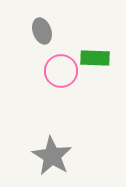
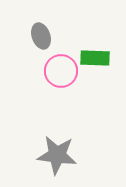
gray ellipse: moved 1 px left, 5 px down
gray star: moved 5 px right, 1 px up; rotated 24 degrees counterclockwise
